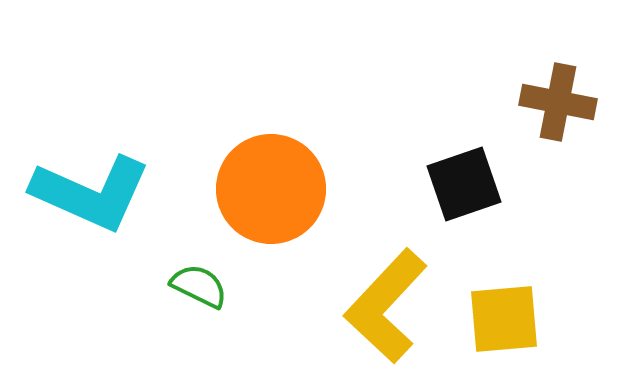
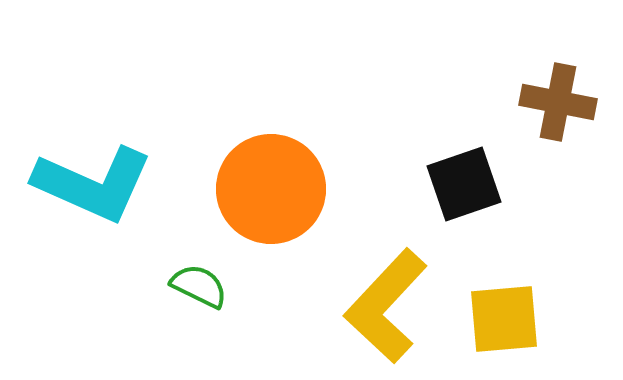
cyan L-shape: moved 2 px right, 9 px up
